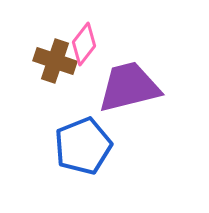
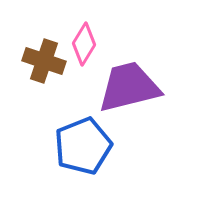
pink diamond: rotated 6 degrees counterclockwise
brown cross: moved 11 px left
